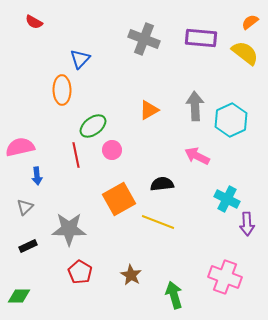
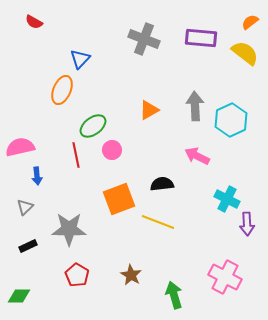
orange ellipse: rotated 24 degrees clockwise
orange square: rotated 8 degrees clockwise
red pentagon: moved 3 px left, 3 px down
pink cross: rotated 8 degrees clockwise
